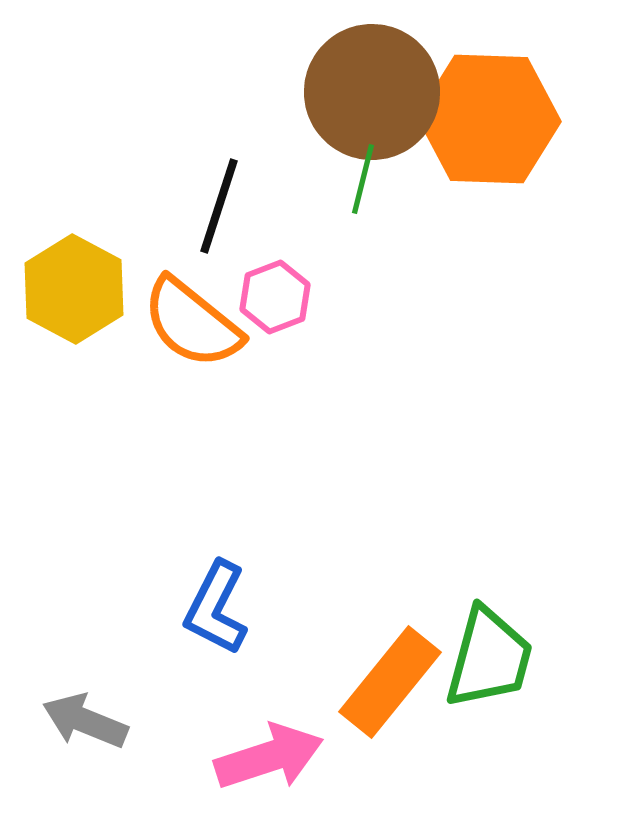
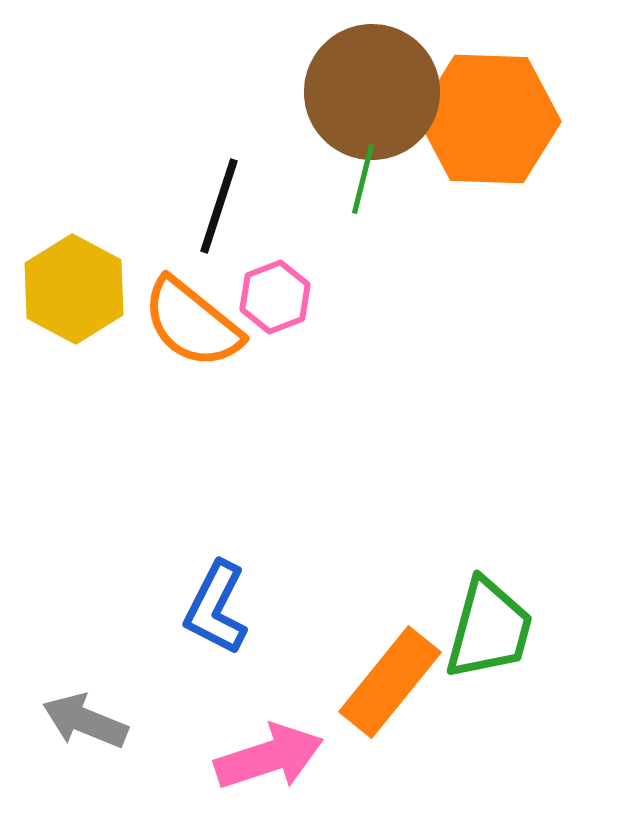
green trapezoid: moved 29 px up
